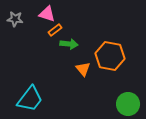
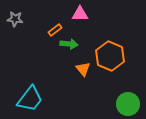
pink triangle: moved 33 px right; rotated 18 degrees counterclockwise
orange hexagon: rotated 12 degrees clockwise
